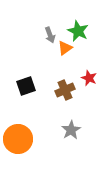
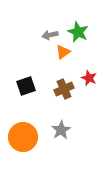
green star: moved 1 px down
gray arrow: rotated 98 degrees clockwise
orange triangle: moved 2 px left, 4 px down
brown cross: moved 1 px left, 1 px up
gray star: moved 10 px left
orange circle: moved 5 px right, 2 px up
